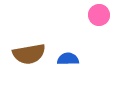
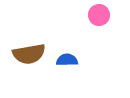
blue semicircle: moved 1 px left, 1 px down
